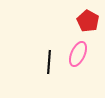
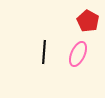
black line: moved 5 px left, 10 px up
